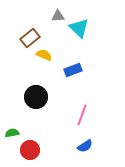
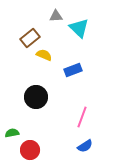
gray triangle: moved 2 px left
pink line: moved 2 px down
